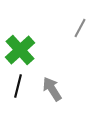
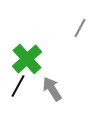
green cross: moved 7 px right, 9 px down
black line: rotated 15 degrees clockwise
